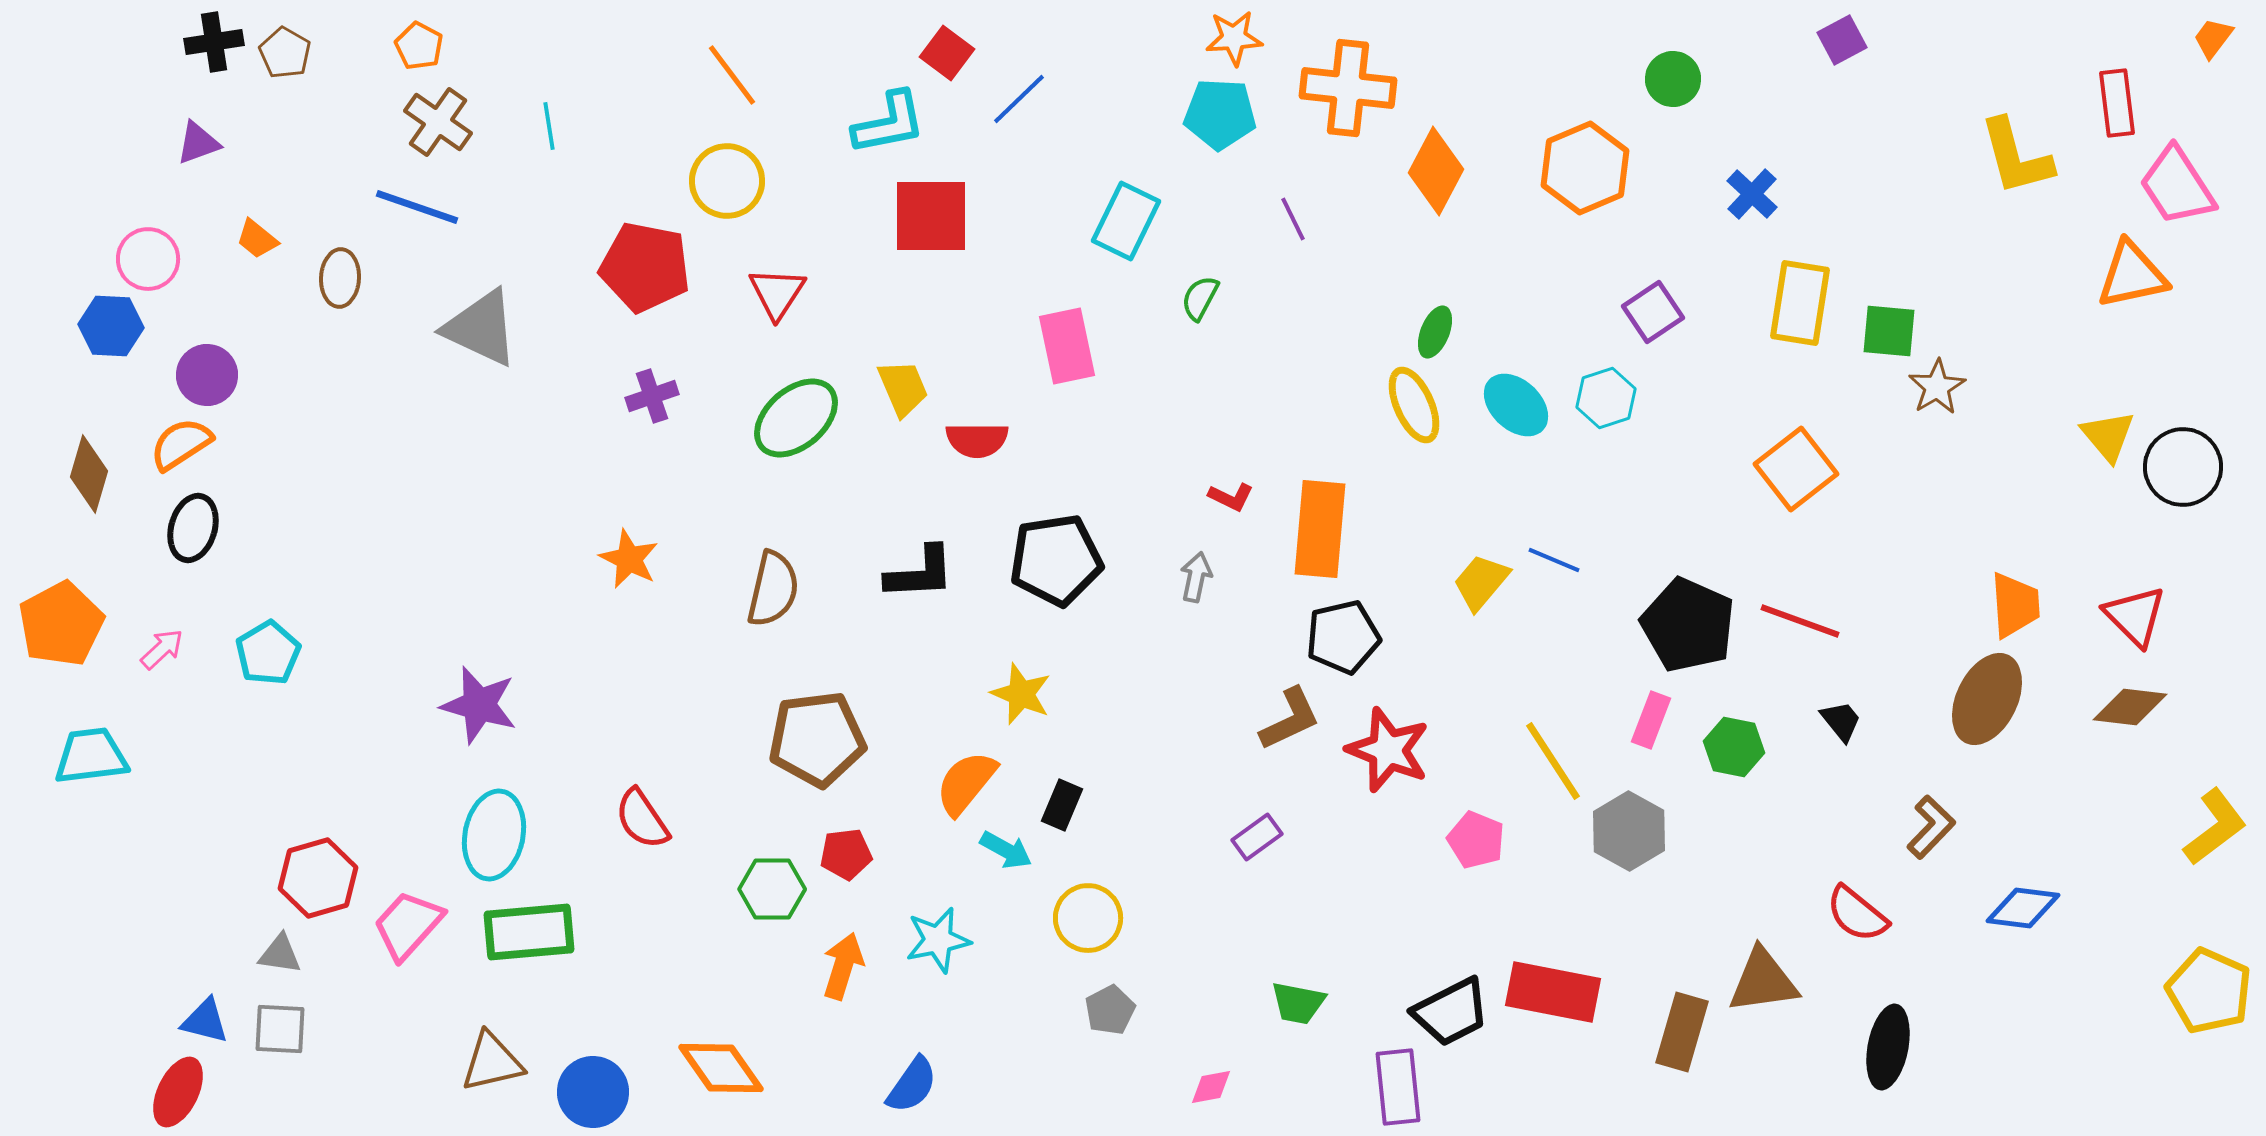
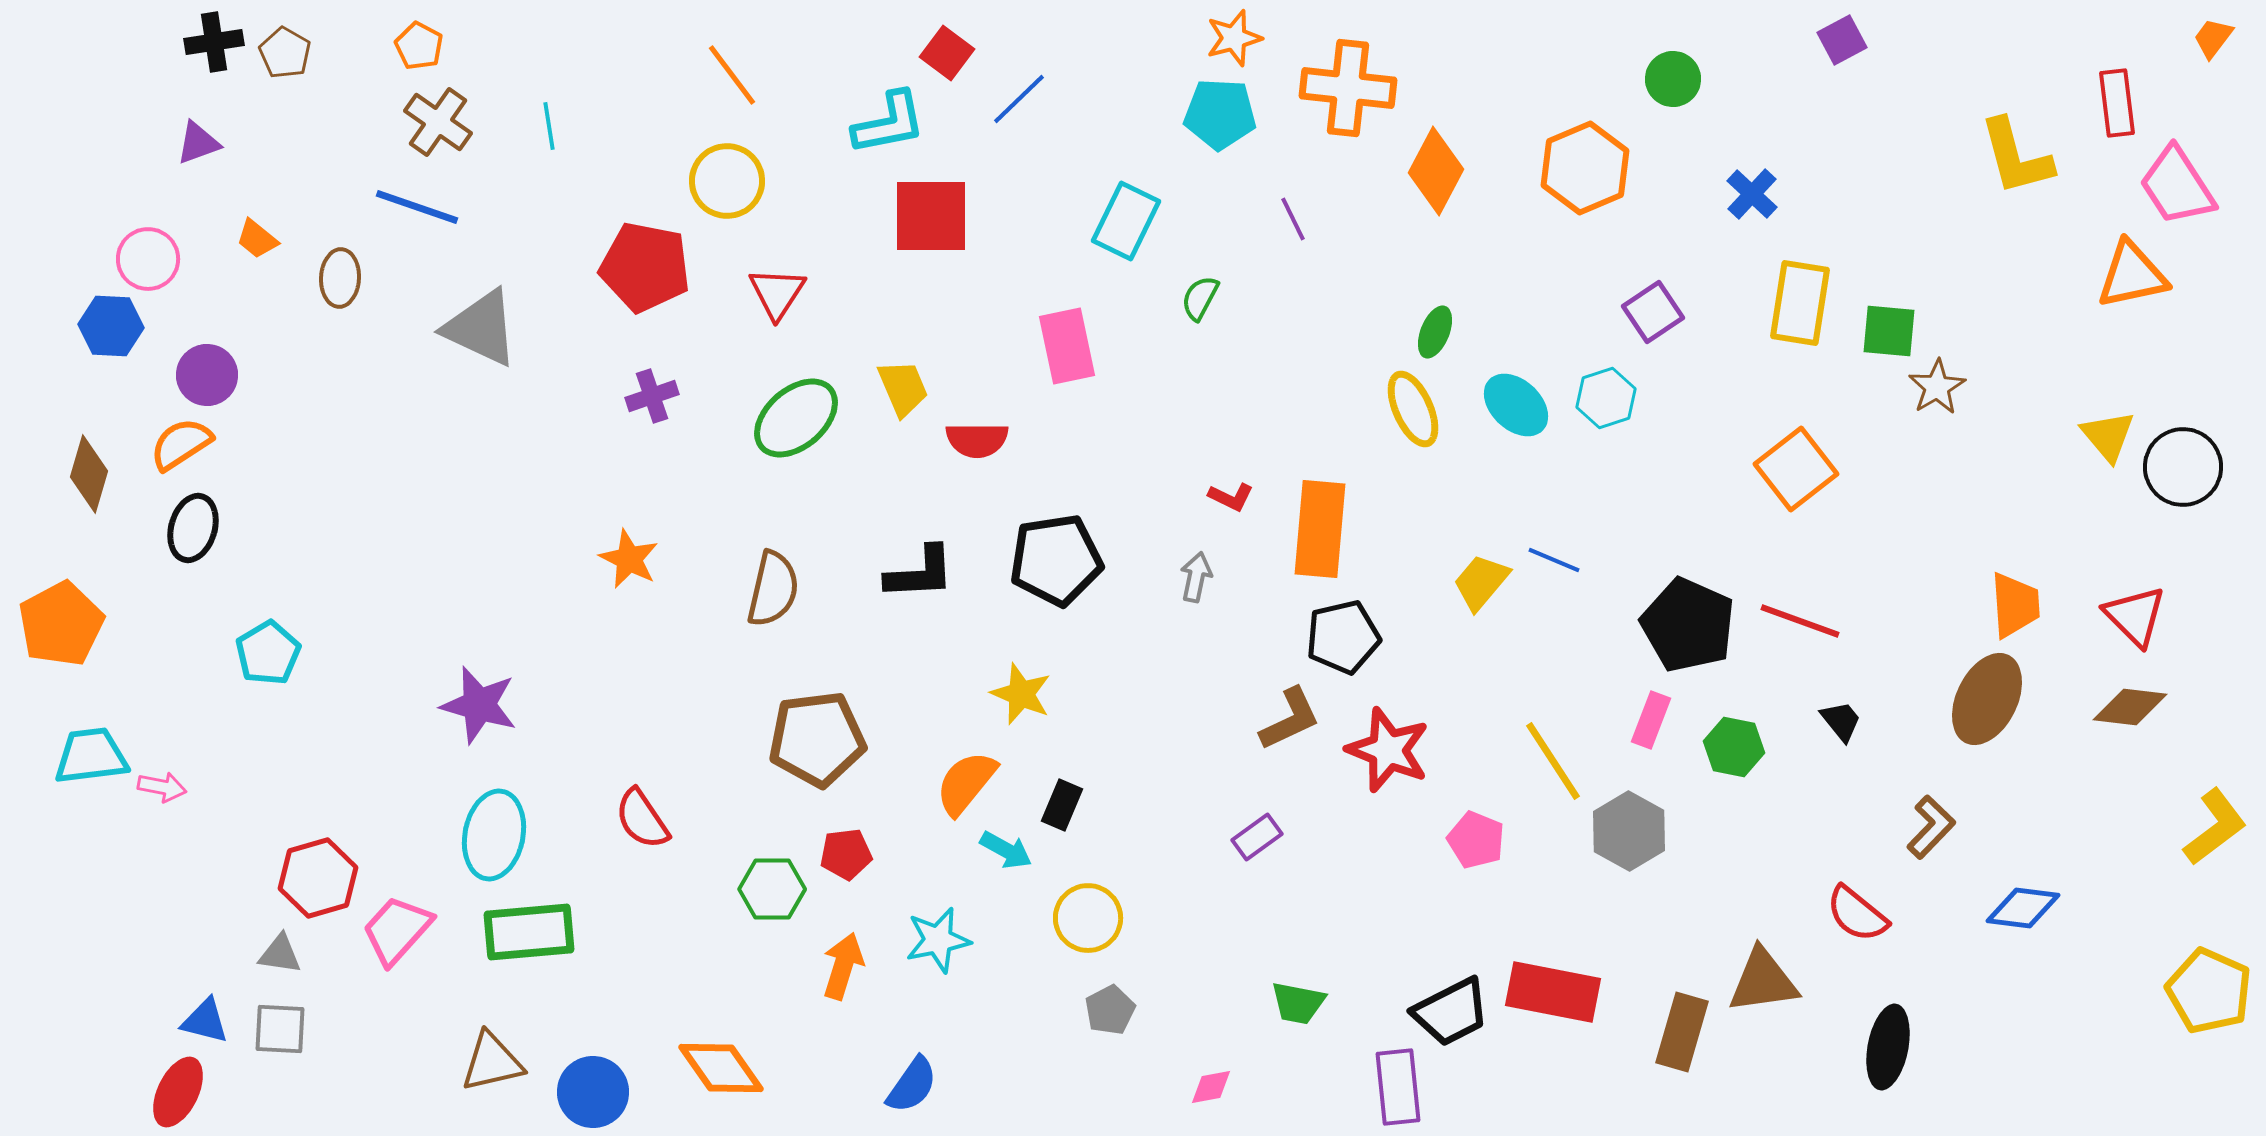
orange star at (1234, 38): rotated 12 degrees counterclockwise
yellow ellipse at (1414, 405): moved 1 px left, 4 px down
pink arrow at (162, 649): moved 138 px down; rotated 54 degrees clockwise
pink trapezoid at (408, 925): moved 11 px left, 5 px down
